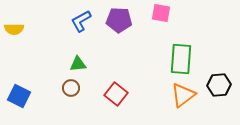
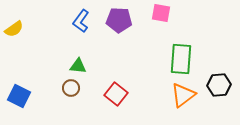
blue L-shape: rotated 25 degrees counterclockwise
yellow semicircle: rotated 36 degrees counterclockwise
green triangle: moved 2 px down; rotated 12 degrees clockwise
